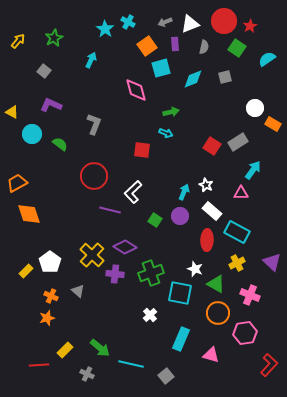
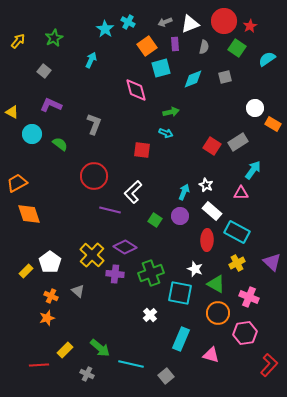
pink cross at (250, 295): moved 1 px left, 2 px down
